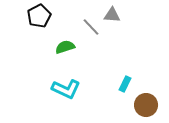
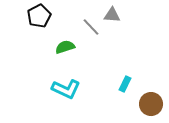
brown circle: moved 5 px right, 1 px up
